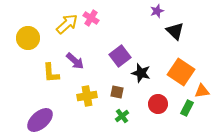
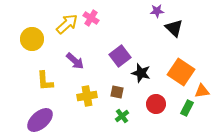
purple star: rotated 16 degrees clockwise
black triangle: moved 1 px left, 3 px up
yellow circle: moved 4 px right, 1 px down
yellow L-shape: moved 6 px left, 8 px down
red circle: moved 2 px left
